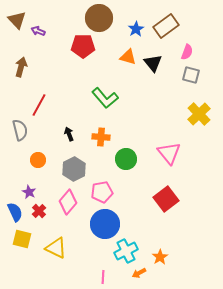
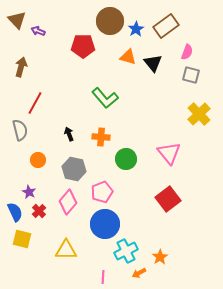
brown circle: moved 11 px right, 3 px down
red line: moved 4 px left, 2 px up
gray hexagon: rotated 20 degrees counterclockwise
pink pentagon: rotated 10 degrees counterclockwise
red square: moved 2 px right
yellow triangle: moved 10 px right, 2 px down; rotated 25 degrees counterclockwise
